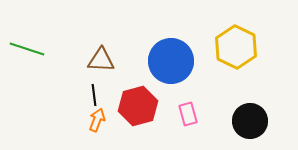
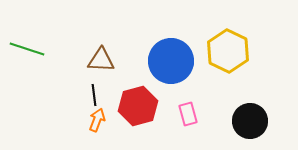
yellow hexagon: moved 8 px left, 4 px down
